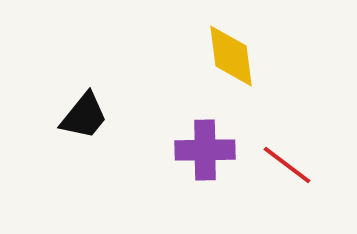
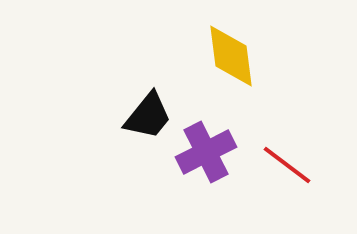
black trapezoid: moved 64 px right
purple cross: moved 1 px right, 2 px down; rotated 26 degrees counterclockwise
